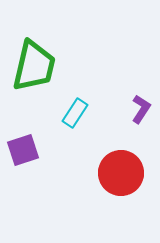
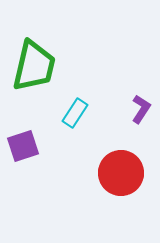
purple square: moved 4 px up
